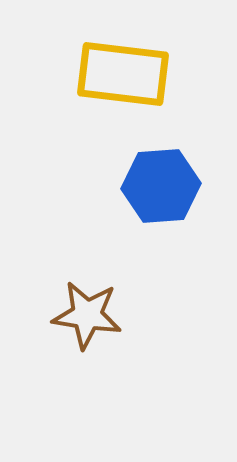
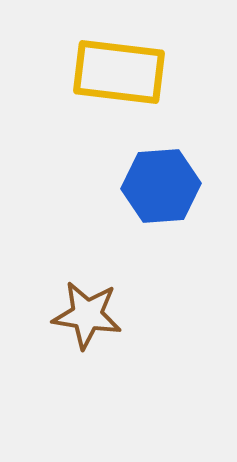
yellow rectangle: moved 4 px left, 2 px up
